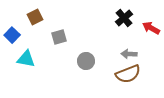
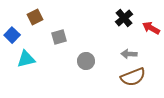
cyan triangle: rotated 24 degrees counterclockwise
brown semicircle: moved 5 px right, 3 px down
